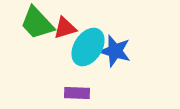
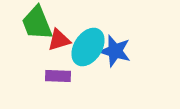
green trapezoid: rotated 21 degrees clockwise
red triangle: moved 6 px left, 12 px down
purple rectangle: moved 19 px left, 17 px up
